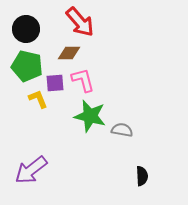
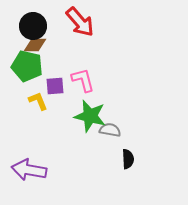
black circle: moved 7 px right, 3 px up
brown diamond: moved 34 px left, 8 px up
purple square: moved 3 px down
yellow L-shape: moved 2 px down
gray semicircle: moved 12 px left
purple arrow: moved 2 px left; rotated 48 degrees clockwise
black semicircle: moved 14 px left, 17 px up
